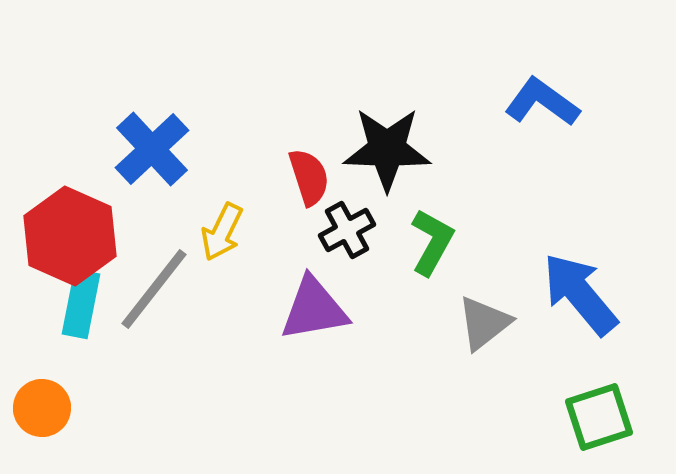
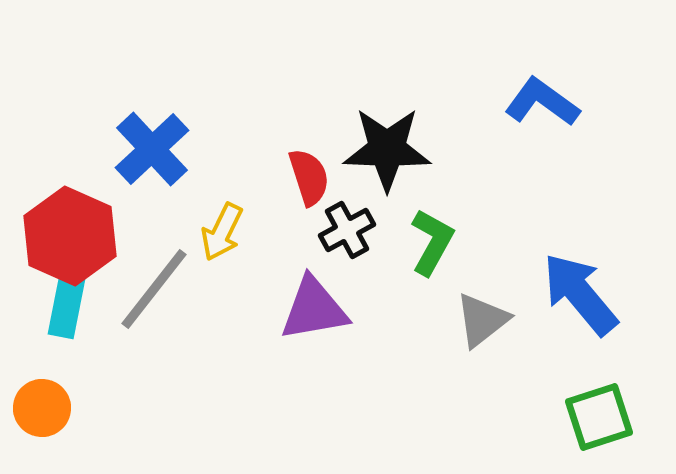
cyan rectangle: moved 14 px left
gray triangle: moved 2 px left, 3 px up
